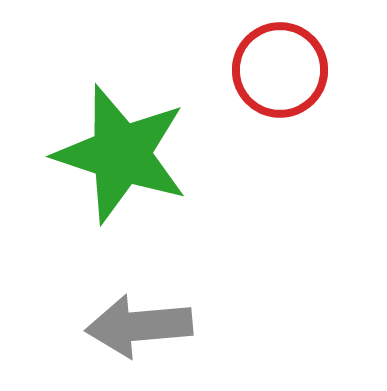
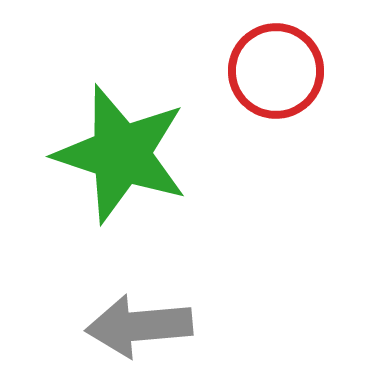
red circle: moved 4 px left, 1 px down
